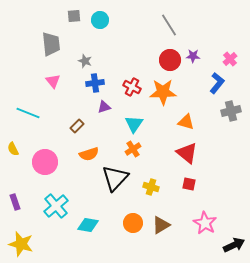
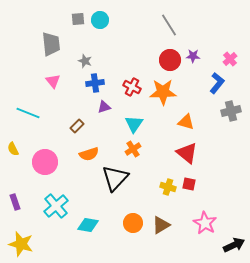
gray square: moved 4 px right, 3 px down
yellow cross: moved 17 px right
